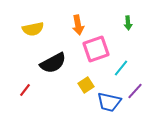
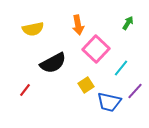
green arrow: rotated 144 degrees counterclockwise
pink square: rotated 28 degrees counterclockwise
